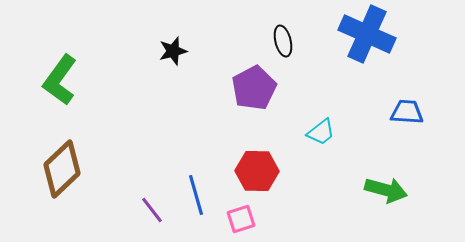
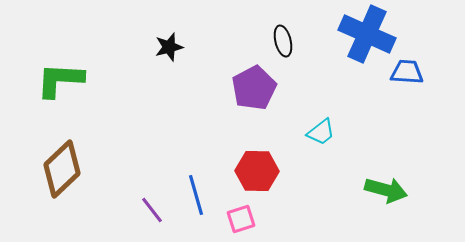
black star: moved 4 px left, 4 px up
green L-shape: rotated 57 degrees clockwise
blue trapezoid: moved 40 px up
